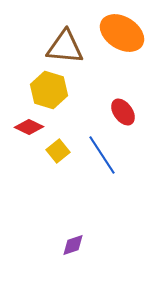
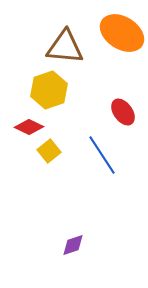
yellow hexagon: rotated 24 degrees clockwise
yellow square: moved 9 px left
